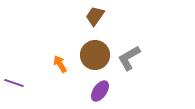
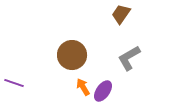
brown trapezoid: moved 26 px right, 2 px up
brown circle: moved 23 px left
orange arrow: moved 23 px right, 23 px down
purple ellipse: moved 3 px right
